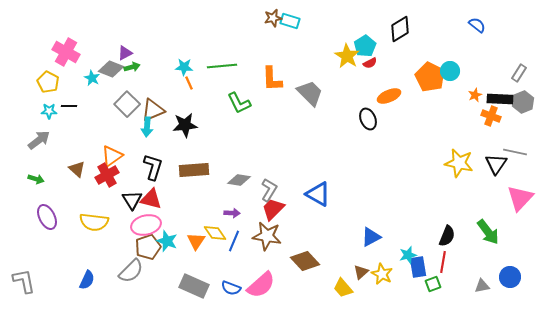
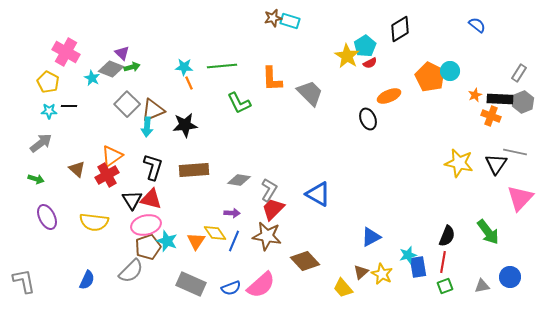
purple triangle at (125, 53): moved 3 px left; rotated 49 degrees counterclockwise
gray arrow at (39, 140): moved 2 px right, 3 px down
green square at (433, 284): moved 12 px right, 2 px down
gray rectangle at (194, 286): moved 3 px left, 2 px up
blue semicircle at (231, 288): rotated 42 degrees counterclockwise
